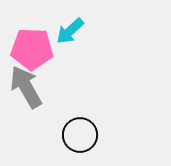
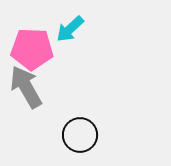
cyan arrow: moved 2 px up
